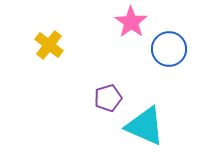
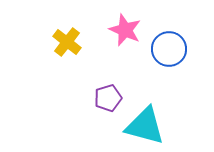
pink star: moved 6 px left, 8 px down; rotated 12 degrees counterclockwise
yellow cross: moved 18 px right, 3 px up
cyan triangle: rotated 9 degrees counterclockwise
